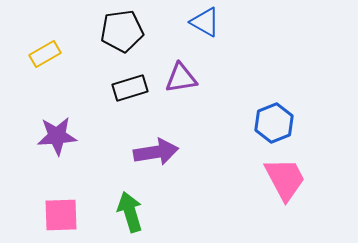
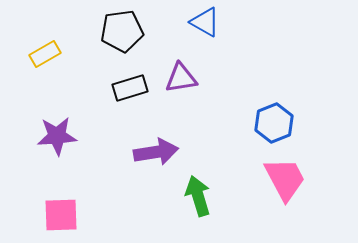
green arrow: moved 68 px right, 16 px up
